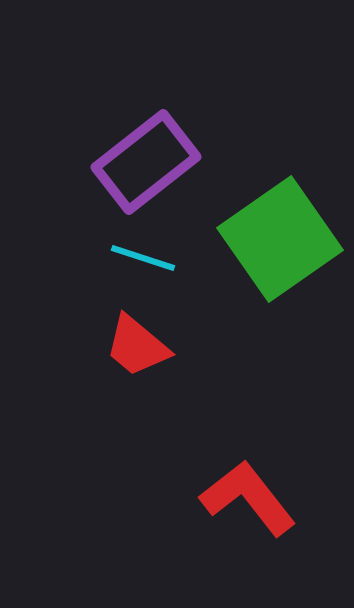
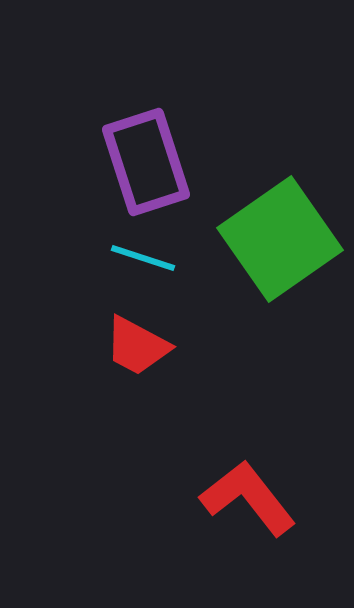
purple rectangle: rotated 70 degrees counterclockwise
red trapezoid: rotated 12 degrees counterclockwise
